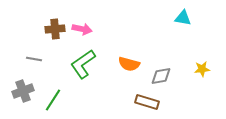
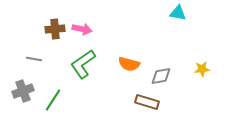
cyan triangle: moved 5 px left, 5 px up
